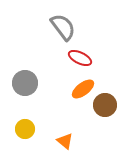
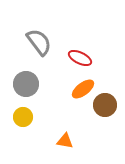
gray semicircle: moved 24 px left, 15 px down
gray circle: moved 1 px right, 1 px down
yellow circle: moved 2 px left, 12 px up
orange triangle: rotated 30 degrees counterclockwise
